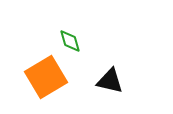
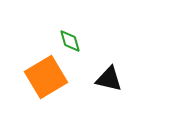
black triangle: moved 1 px left, 2 px up
